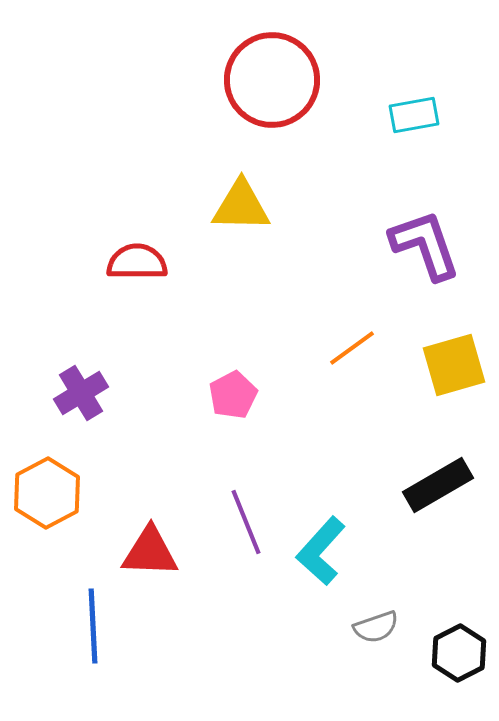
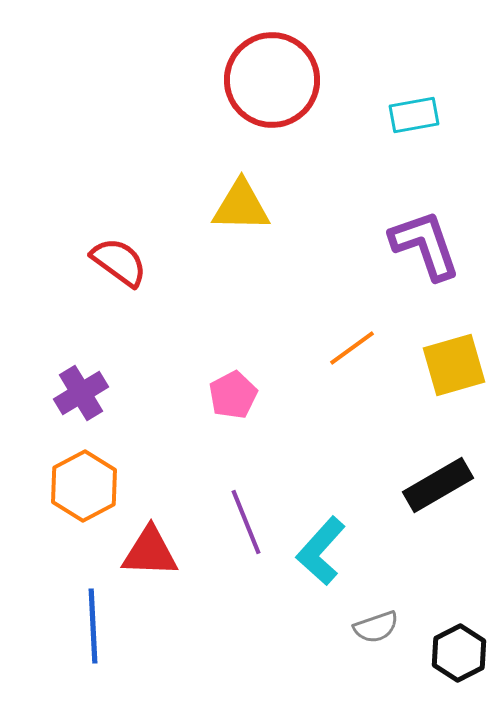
red semicircle: moved 18 px left; rotated 36 degrees clockwise
orange hexagon: moved 37 px right, 7 px up
